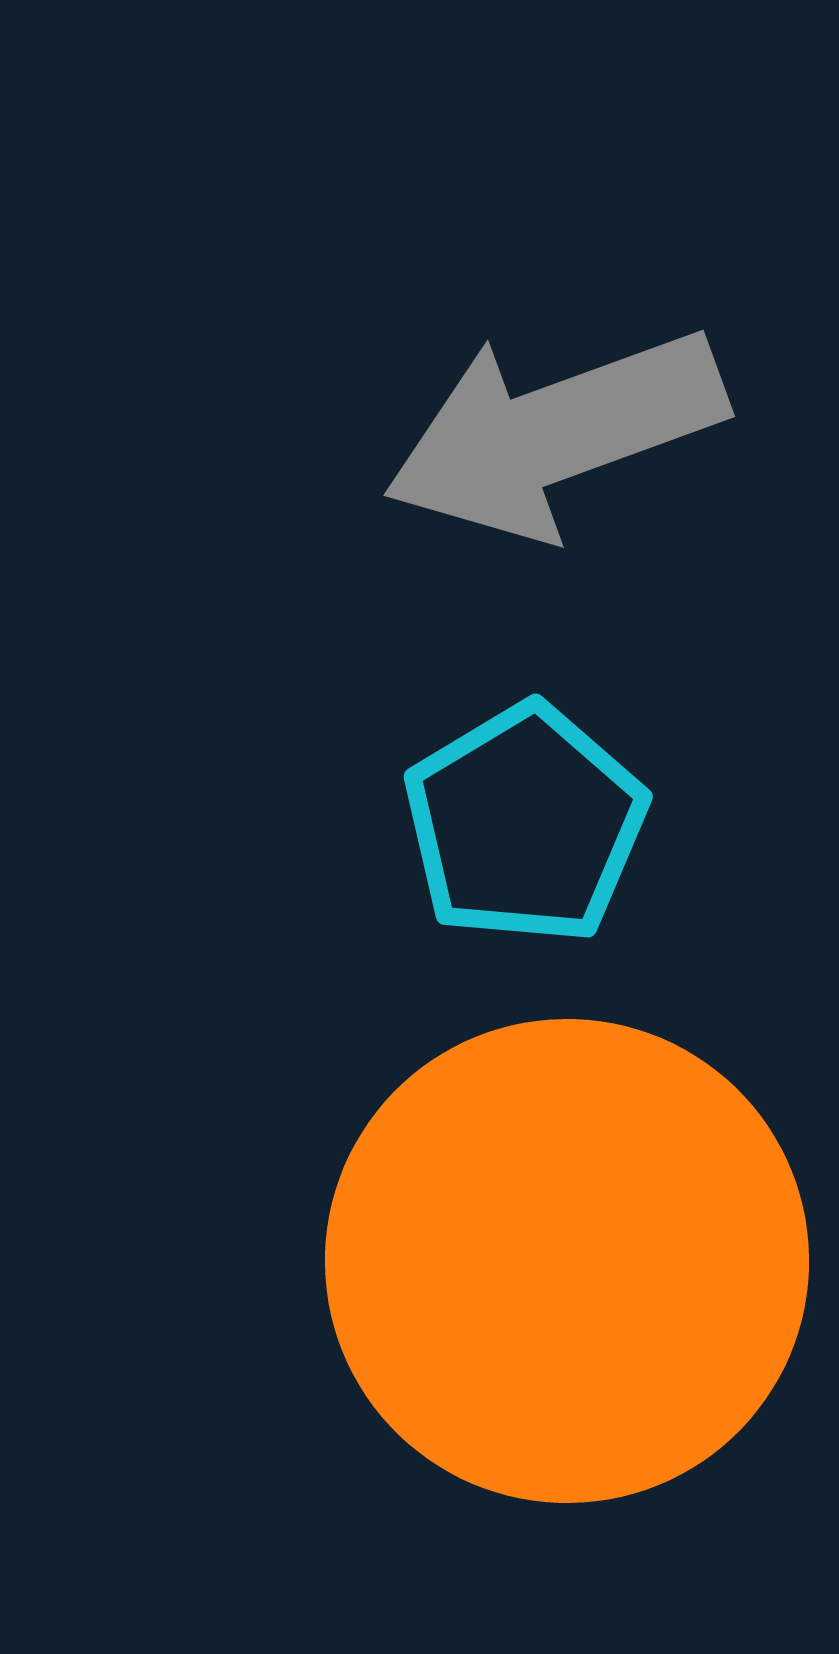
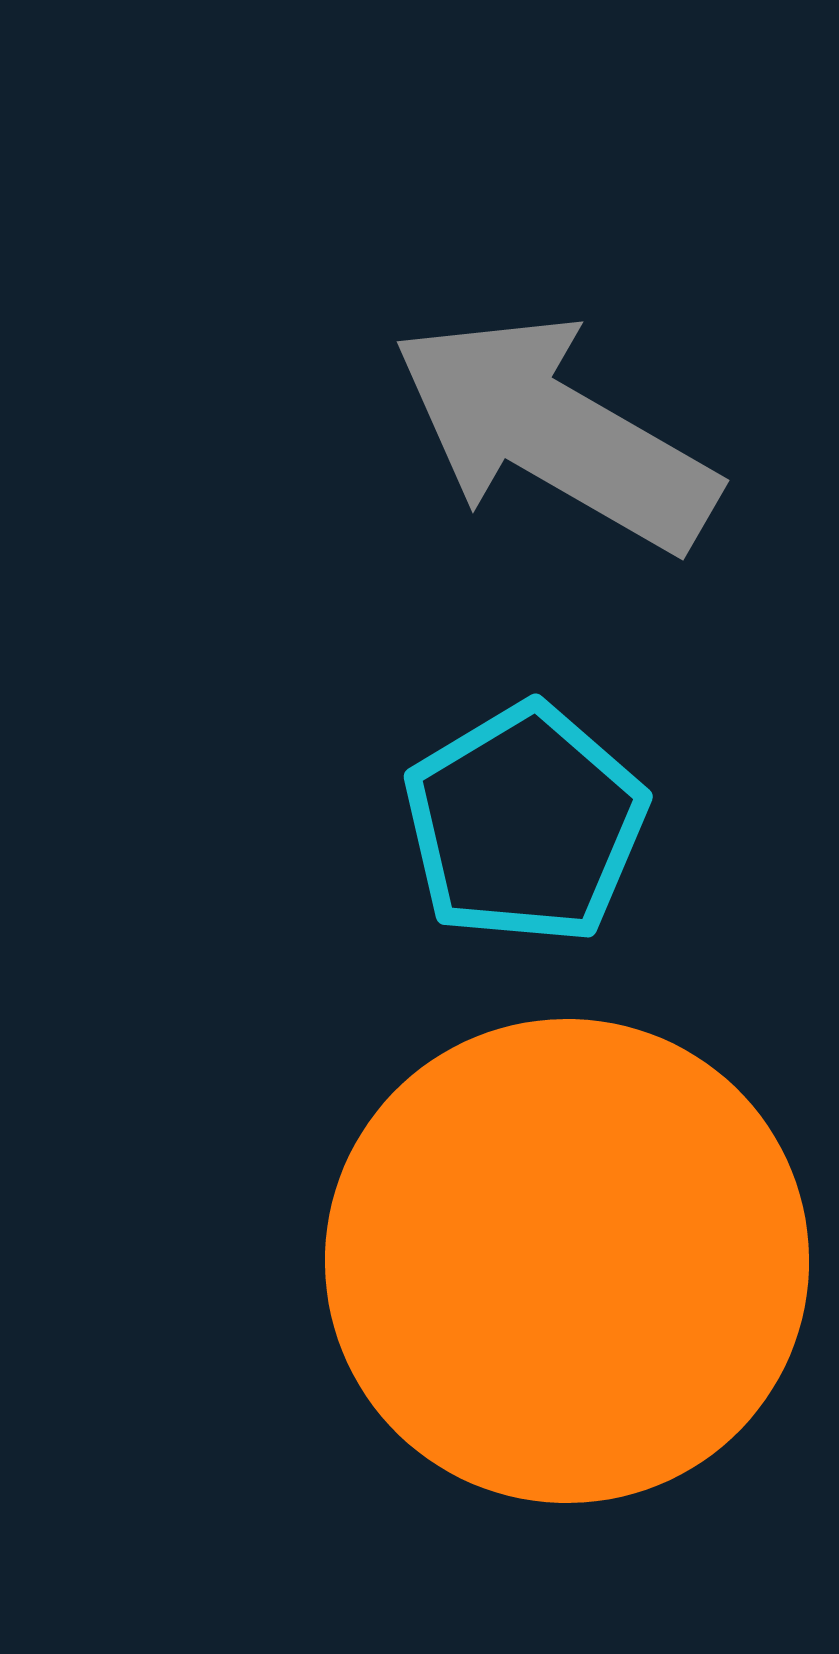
gray arrow: rotated 50 degrees clockwise
